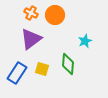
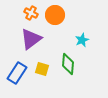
cyan star: moved 3 px left, 1 px up
